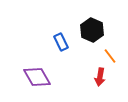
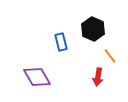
black hexagon: moved 1 px right, 1 px up
blue rectangle: rotated 12 degrees clockwise
red arrow: moved 2 px left
